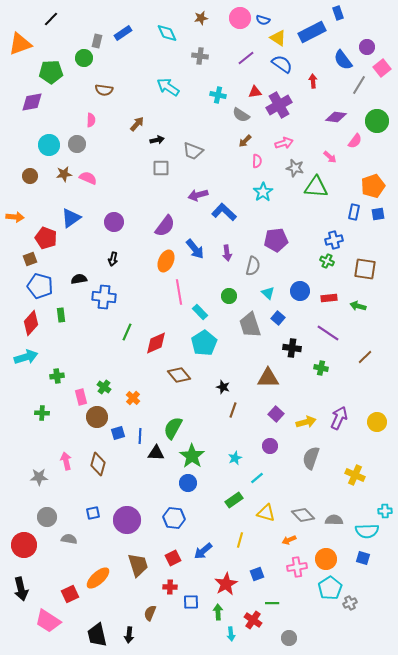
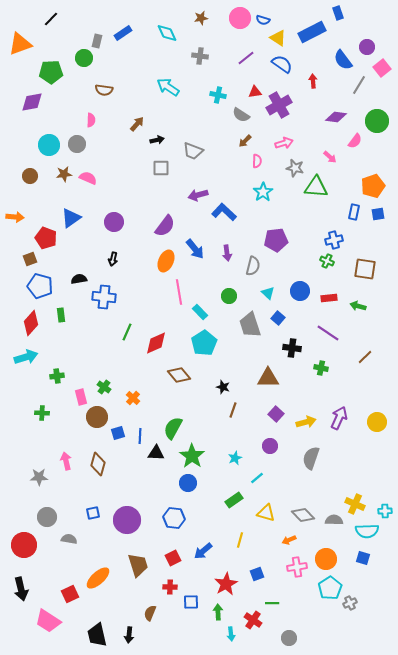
yellow cross at (355, 475): moved 29 px down
